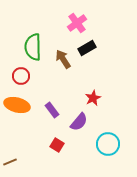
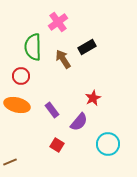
pink cross: moved 19 px left, 1 px up
black rectangle: moved 1 px up
